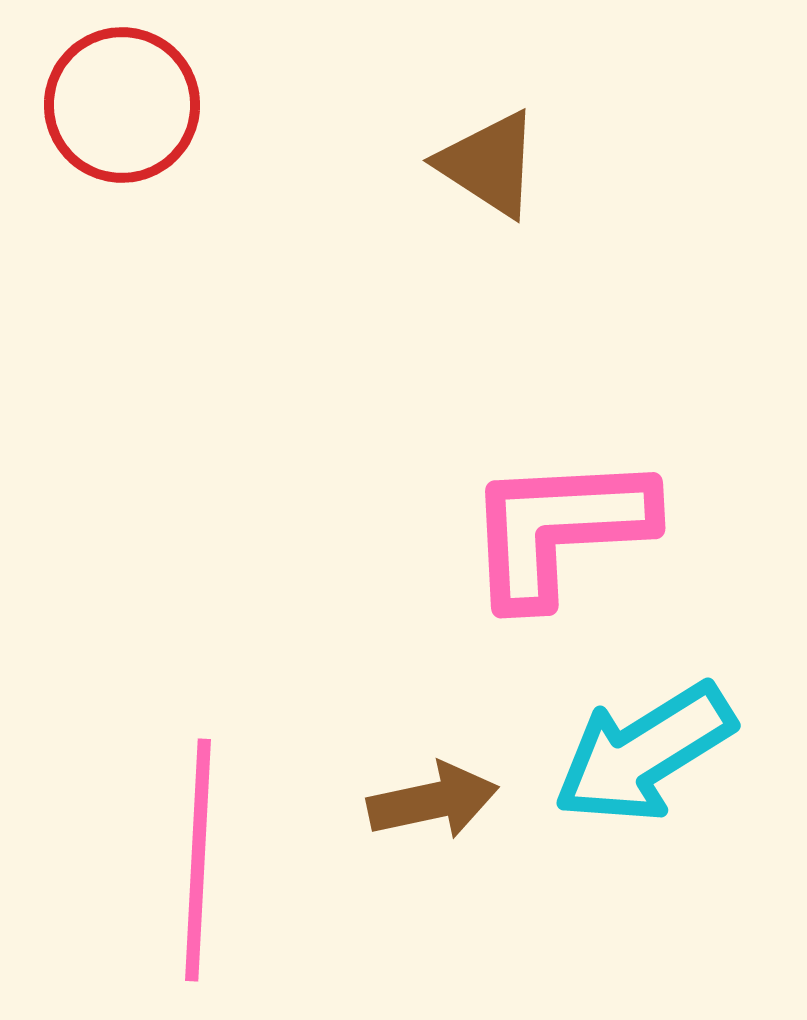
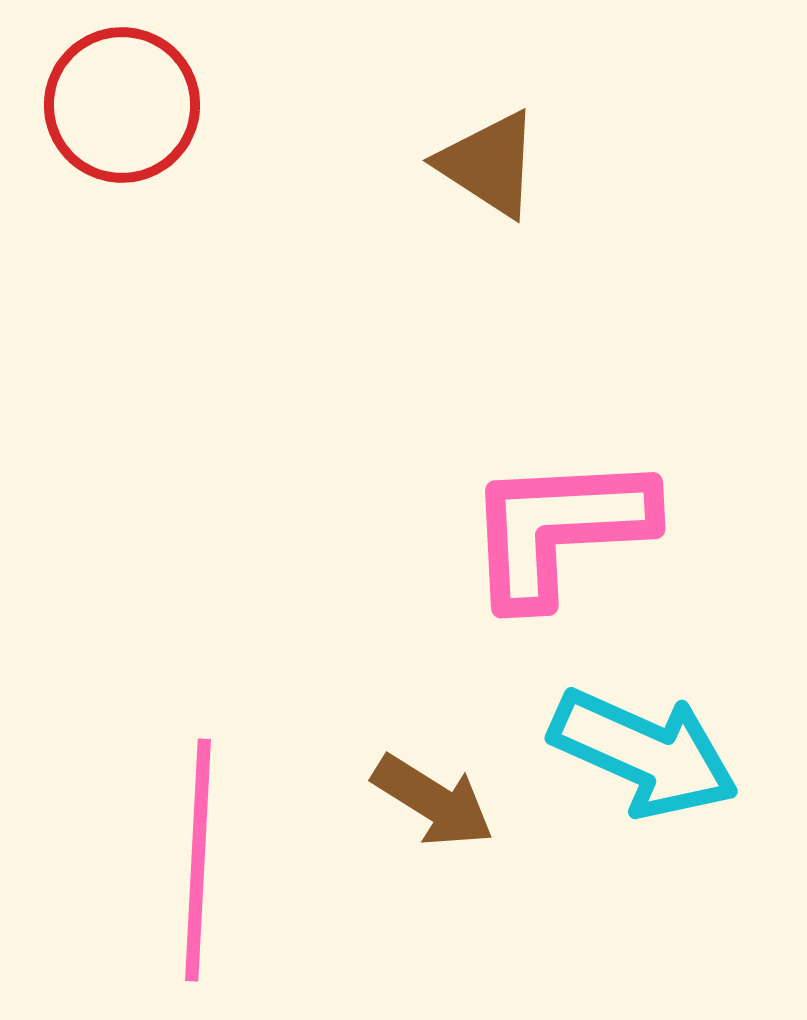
cyan arrow: rotated 124 degrees counterclockwise
brown arrow: rotated 44 degrees clockwise
